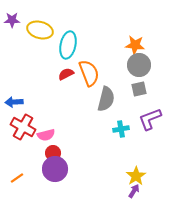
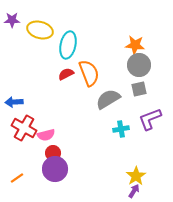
gray semicircle: moved 2 px right; rotated 135 degrees counterclockwise
red cross: moved 1 px right, 1 px down
